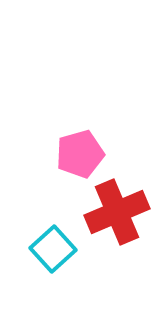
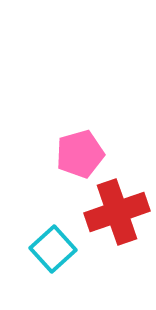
red cross: rotated 4 degrees clockwise
